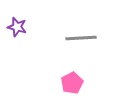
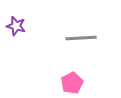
purple star: moved 1 px left, 1 px up
